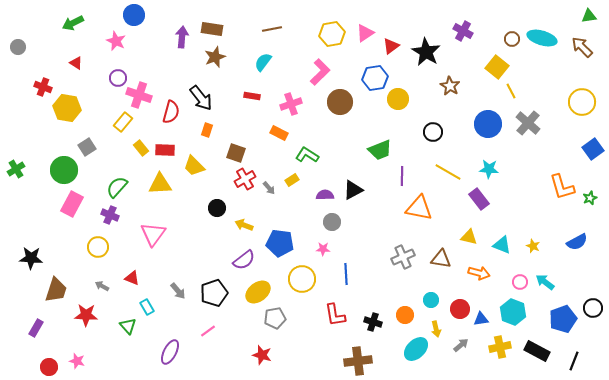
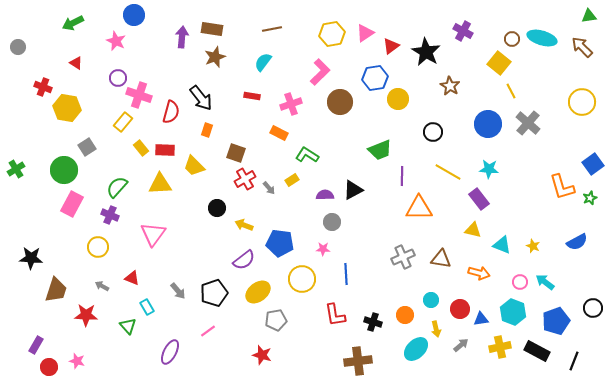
yellow square at (497, 67): moved 2 px right, 4 px up
blue square at (593, 149): moved 15 px down
orange triangle at (419, 208): rotated 12 degrees counterclockwise
yellow triangle at (469, 237): moved 4 px right, 7 px up
gray pentagon at (275, 318): moved 1 px right, 2 px down
blue pentagon at (563, 319): moved 7 px left, 2 px down
purple rectangle at (36, 328): moved 17 px down
